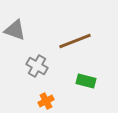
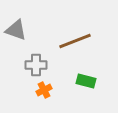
gray triangle: moved 1 px right
gray cross: moved 1 px left, 1 px up; rotated 30 degrees counterclockwise
orange cross: moved 2 px left, 11 px up
